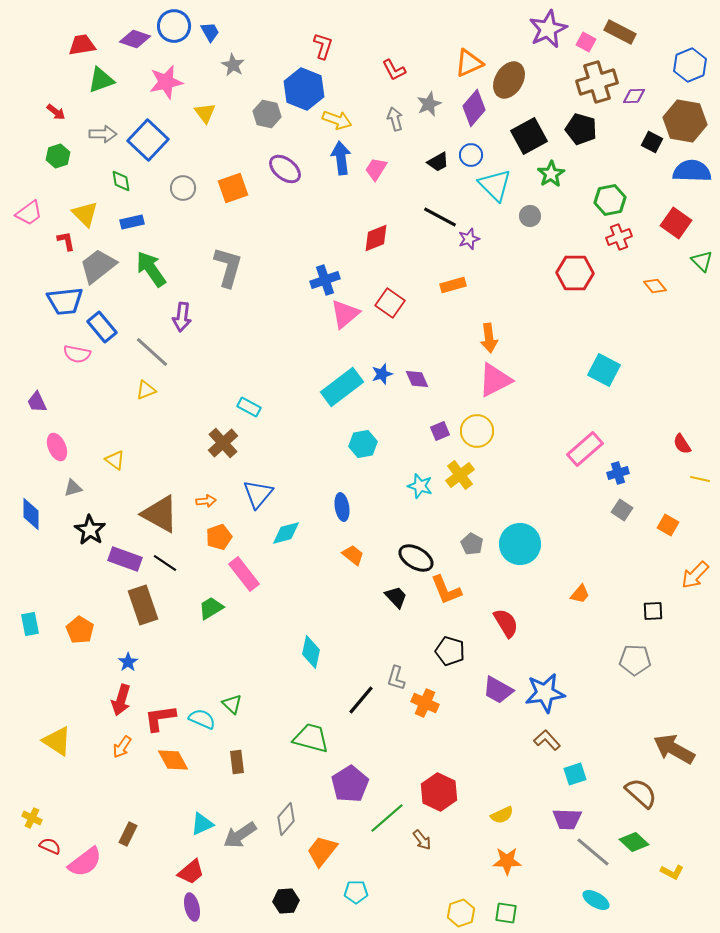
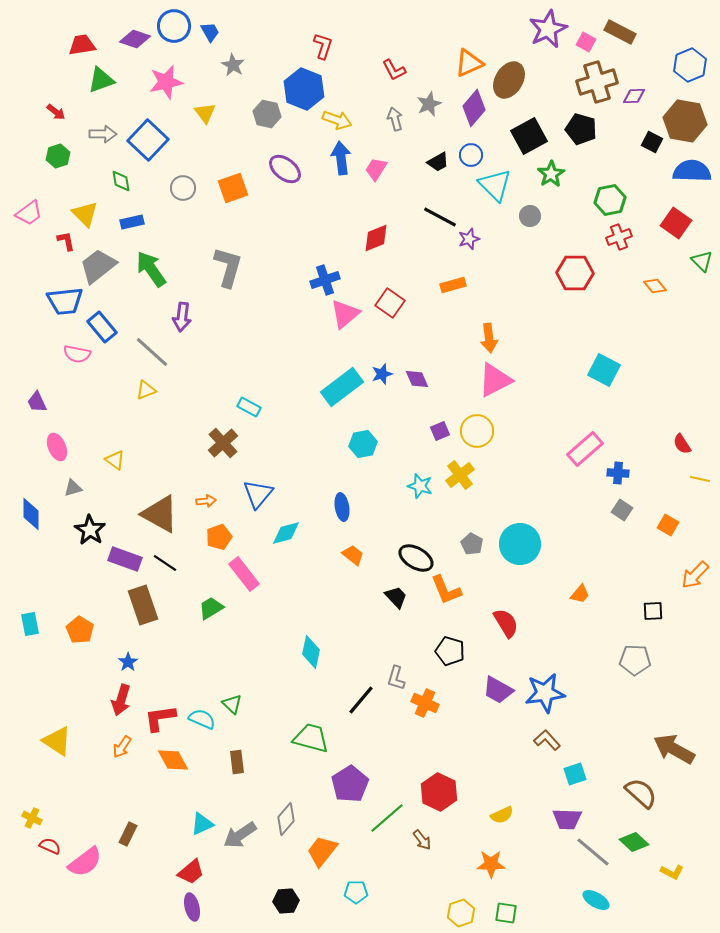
blue cross at (618, 473): rotated 20 degrees clockwise
orange star at (507, 861): moved 16 px left, 3 px down
